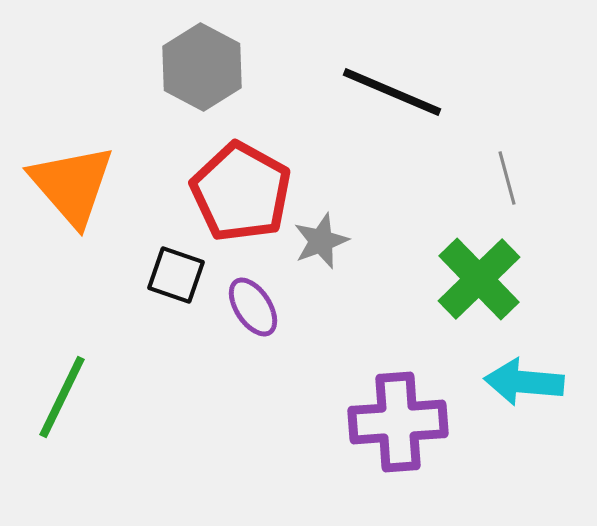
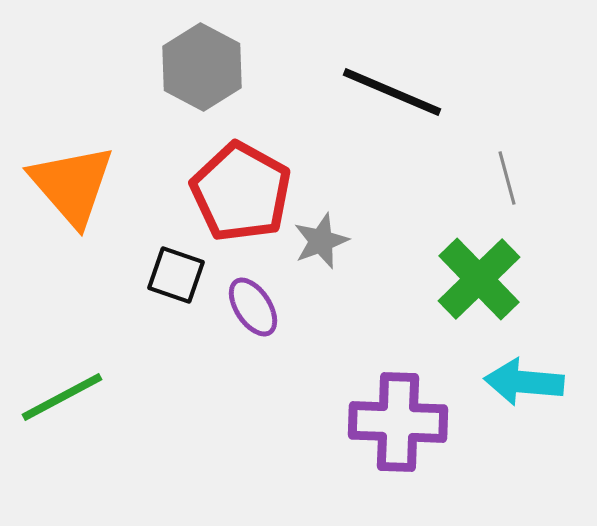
green line: rotated 36 degrees clockwise
purple cross: rotated 6 degrees clockwise
